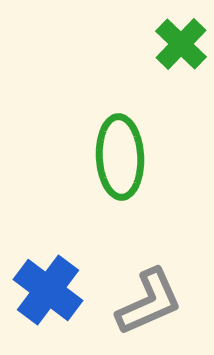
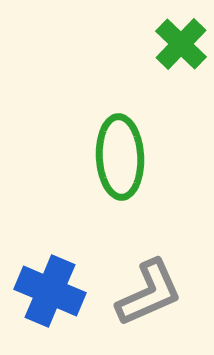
blue cross: moved 2 px right, 1 px down; rotated 14 degrees counterclockwise
gray L-shape: moved 9 px up
